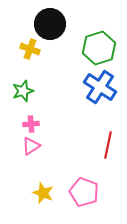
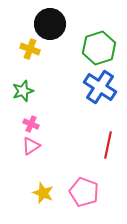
pink cross: rotated 28 degrees clockwise
